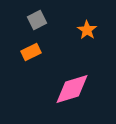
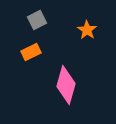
pink diamond: moved 6 px left, 4 px up; rotated 57 degrees counterclockwise
